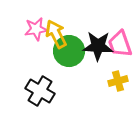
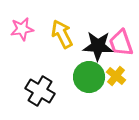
pink star: moved 14 px left
yellow arrow: moved 6 px right
pink trapezoid: moved 1 px right, 1 px up
green circle: moved 20 px right, 26 px down
yellow cross: moved 2 px left, 5 px up; rotated 36 degrees counterclockwise
